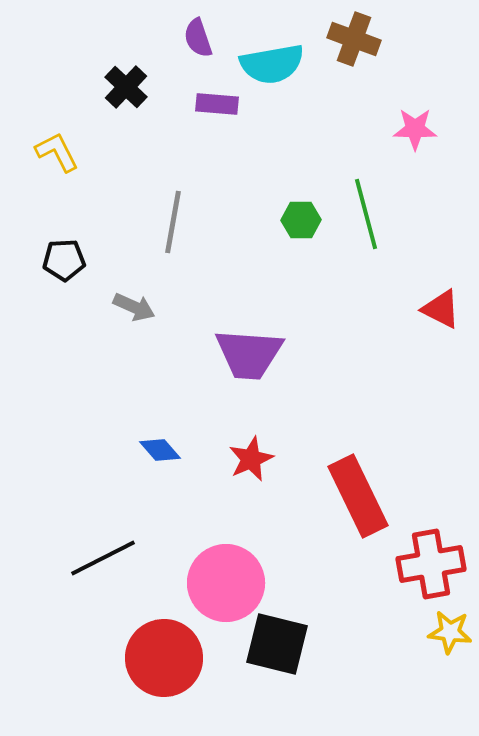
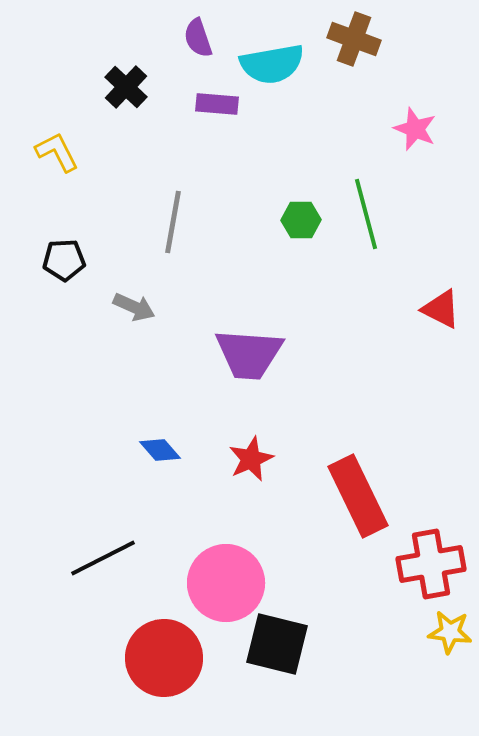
pink star: rotated 21 degrees clockwise
